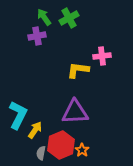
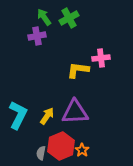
pink cross: moved 1 px left, 2 px down
yellow arrow: moved 12 px right, 14 px up
red hexagon: moved 1 px down
